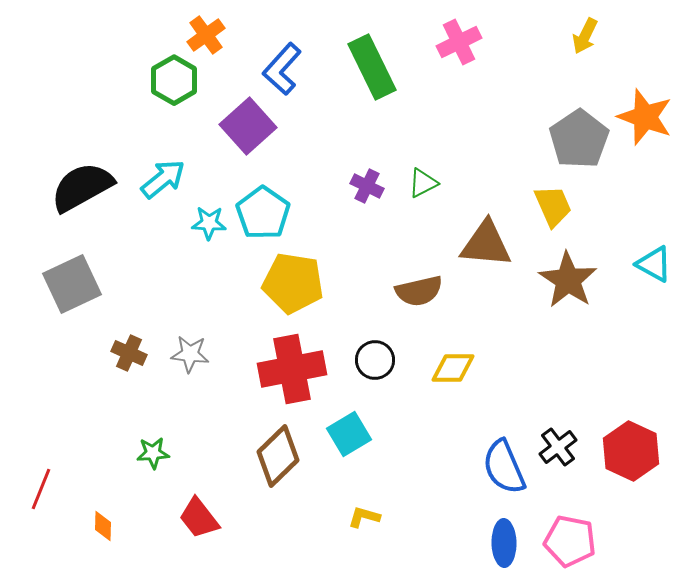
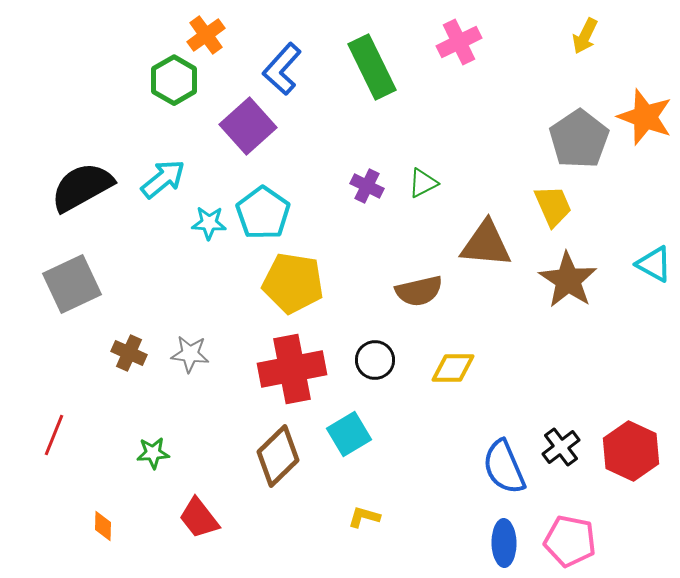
black cross: moved 3 px right
red line: moved 13 px right, 54 px up
